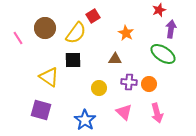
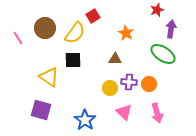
red star: moved 2 px left
yellow semicircle: moved 1 px left
yellow circle: moved 11 px right
